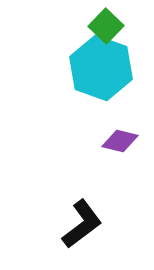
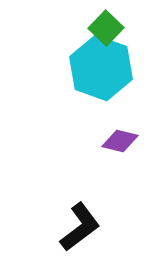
green square: moved 2 px down
black L-shape: moved 2 px left, 3 px down
